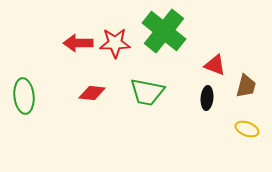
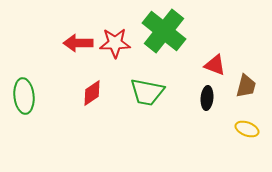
red diamond: rotated 40 degrees counterclockwise
